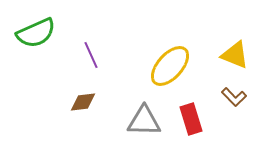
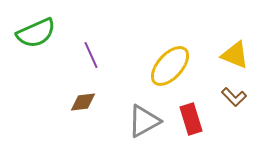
gray triangle: rotated 30 degrees counterclockwise
